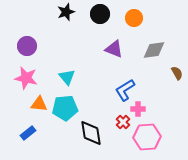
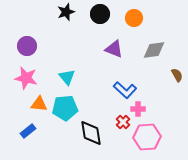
brown semicircle: moved 2 px down
blue L-shape: rotated 105 degrees counterclockwise
blue rectangle: moved 2 px up
